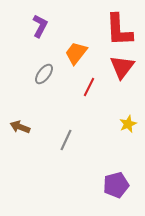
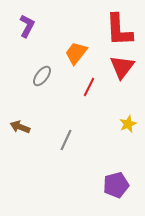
purple L-shape: moved 13 px left
gray ellipse: moved 2 px left, 2 px down
